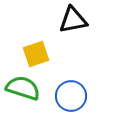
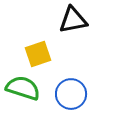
yellow square: moved 2 px right
blue circle: moved 2 px up
